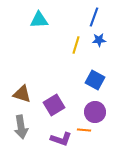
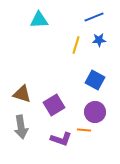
blue line: rotated 48 degrees clockwise
